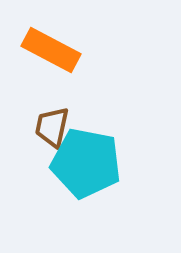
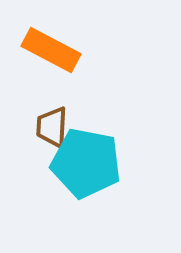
brown trapezoid: rotated 9 degrees counterclockwise
